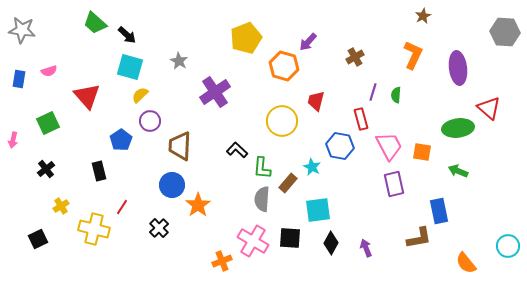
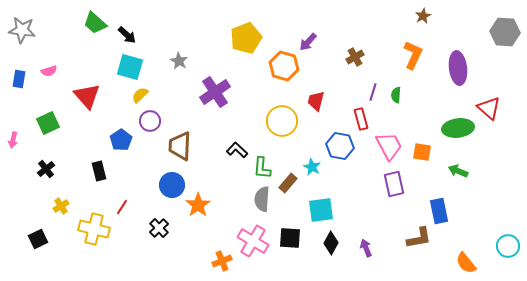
cyan square at (318, 210): moved 3 px right
